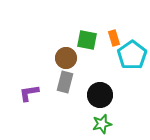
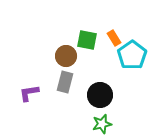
orange rectangle: rotated 14 degrees counterclockwise
brown circle: moved 2 px up
